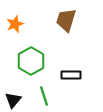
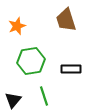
brown trapezoid: rotated 35 degrees counterclockwise
orange star: moved 2 px right, 2 px down
green hexagon: rotated 20 degrees clockwise
black rectangle: moved 6 px up
